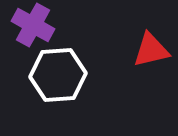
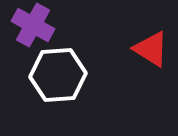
red triangle: moved 1 px up; rotated 45 degrees clockwise
